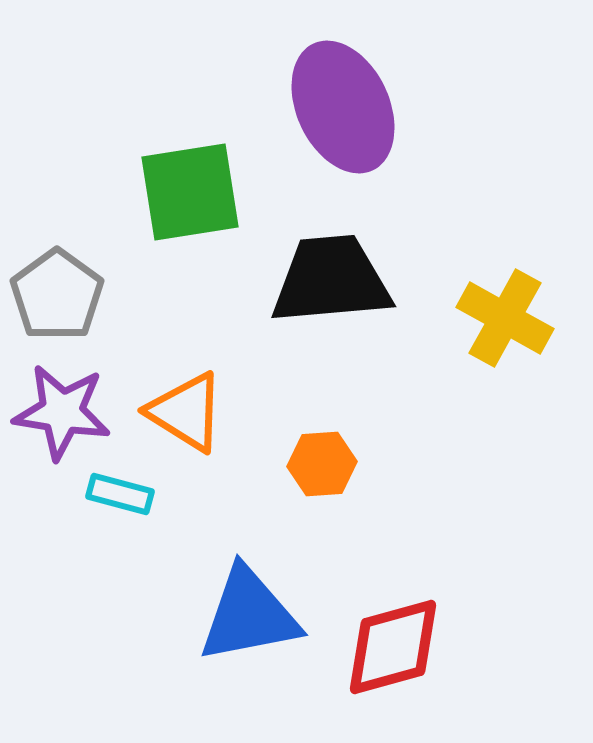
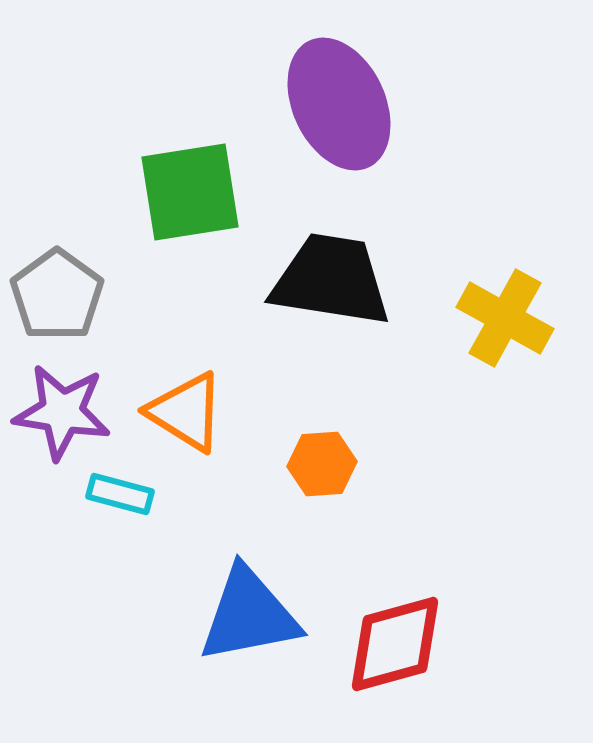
purple ellipse: moved 4 px left, 3 px up
black trapezoid: rotated 14 degrees clockwise
red diamond: moved 2 px right, 3 px up
